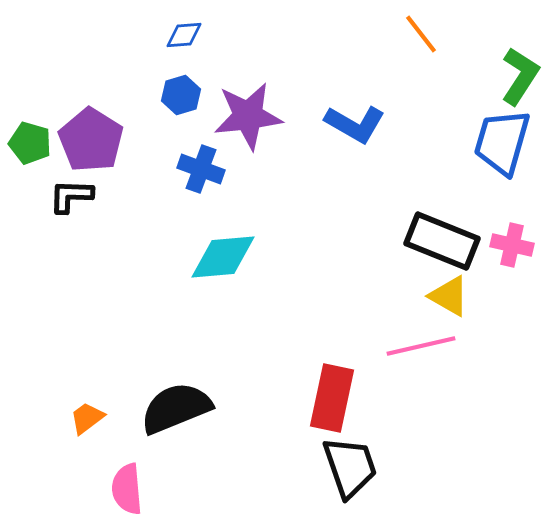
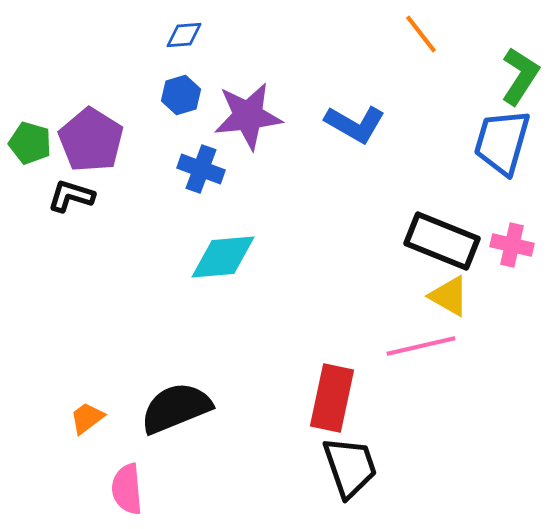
black L-shape: rotated 15 degrees clockwise
